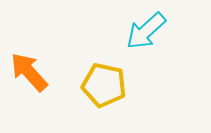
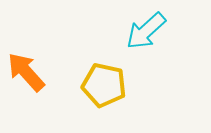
orange arrow: moved 3 px left
